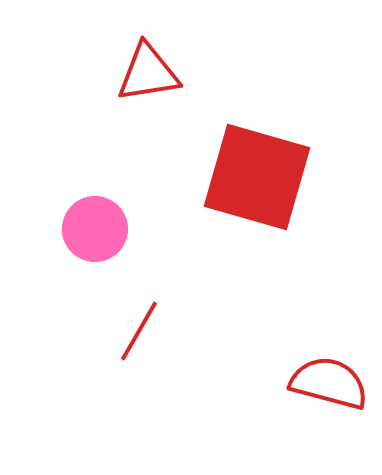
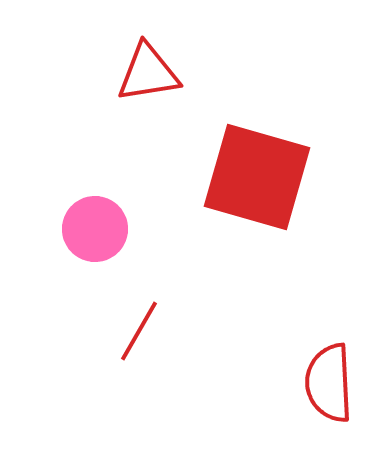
red semicircle: rotated 108 degrees counterclockwise
